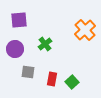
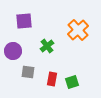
purple square: moved 5 px right, 1 px down
orange cross: moved 7 px left
green cross: moved 2 px right, 2 px down
purple circle: moved 2 px left, 2 px down
green square: rotated 24 degrees clockwise
